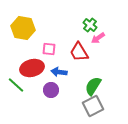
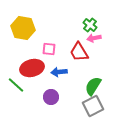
pink arrow: moved 4 px left; rotated 24 degrees clockwise
blue arrow: rotated 14 degrees counterclockwise
purple circle: moved 7 px down
